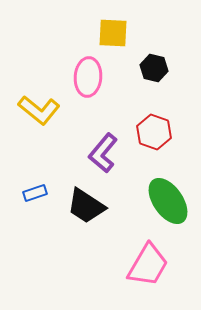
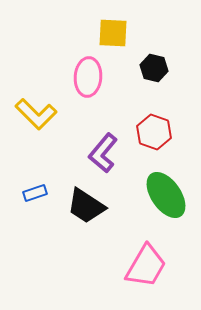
yellow L-shape: moved 3 px left, 4 px down; rotated 6 degrees clockwise
green ellipse: moved 2 px left, 6 px up
pink trapezoid: moved 2 px left, 1 px down
